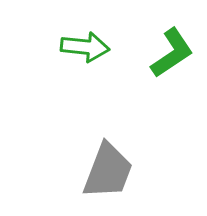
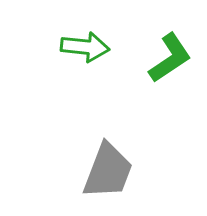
green L-shape: moved 2 px left, 5 px down
